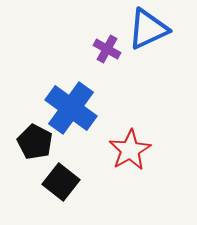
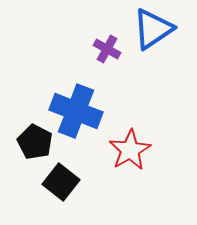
blue triangle: moved 5 px right; rotated 9 degrees counterclockwise
blue cross: moved 5 px right, 3 px down; rotated 15 degrees counterclockwise
